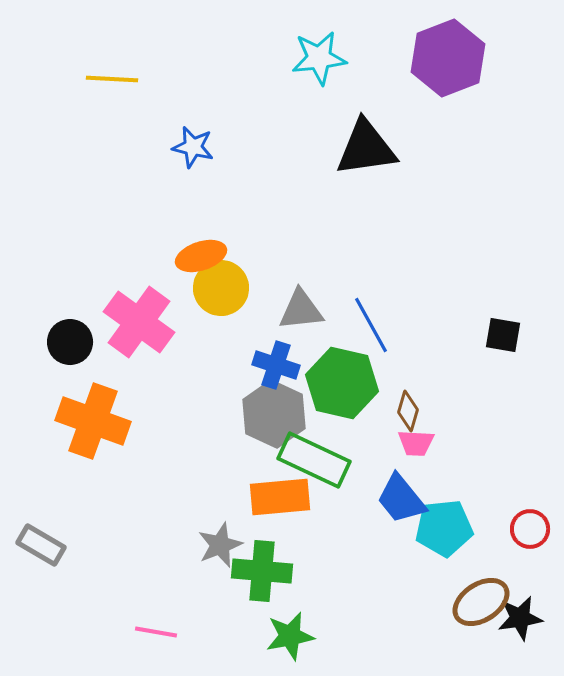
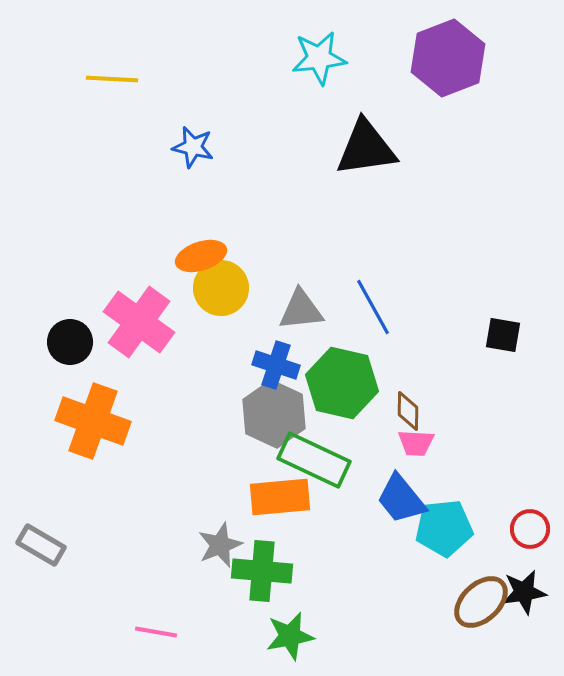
blue line: moved 2 px right, 18 px up
brown diamond: rotated 15 degrees counterclockwise
brown ellipse: rotated 10 degrees counterclockwise
black star: moved 4 px right, 26 px up
